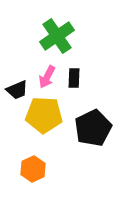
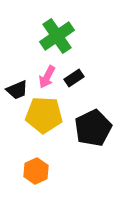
black rectangle: rotated 54 degrees clockwise
orange hexagon: moved 3 px right, 2 px down
